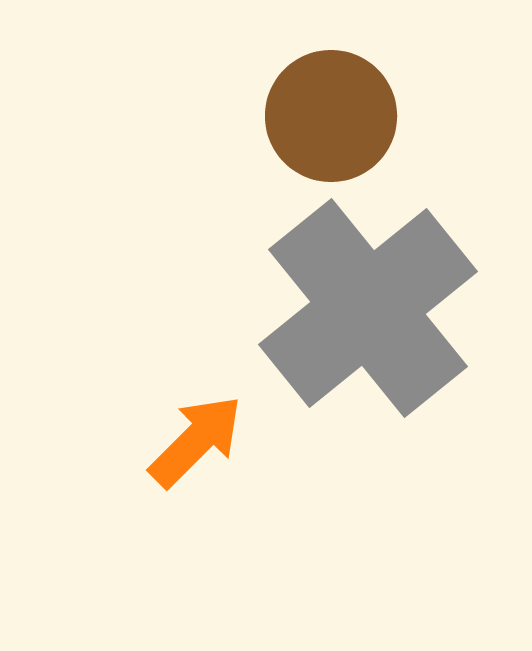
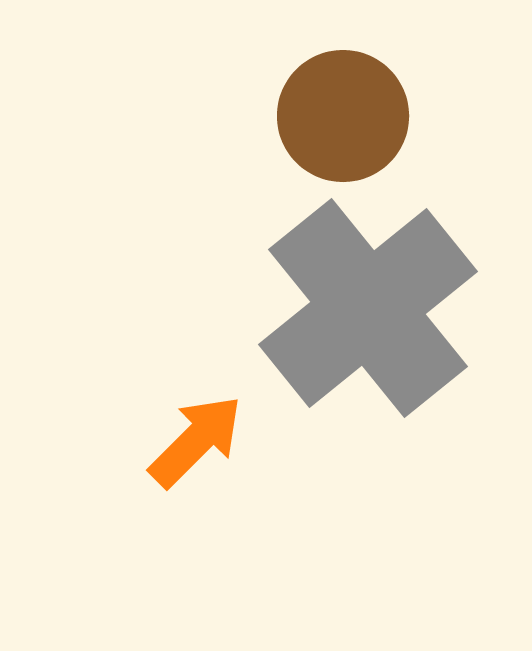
brown circle: moved 12 px right
